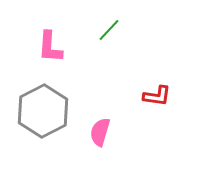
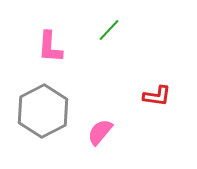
pink semicircle: rotated 24 degrees clockwise
